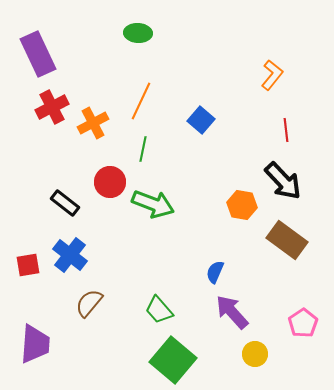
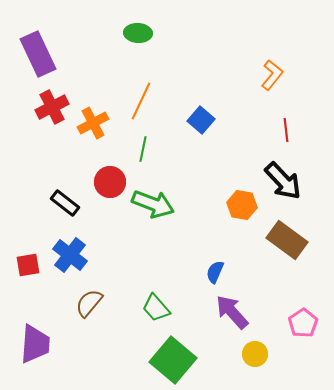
green trapezoid: moved 3 px left, 2 px up
